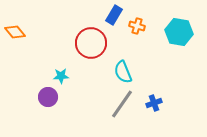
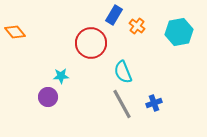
orange cross: rotated 21 degrees clockwise
cyan hexagon: rotated 20 degrees counterclockwise
gray line: rotated 64 degrees counterclockwise
